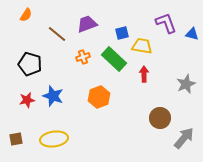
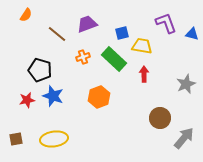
black pentagon: moved 10 px right, 6 px down
